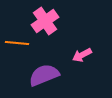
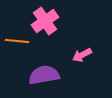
orange line: moved 2 px up
purple semicircle: rotated 12 degrees clockwise
